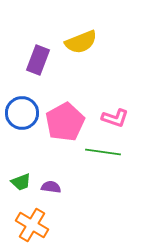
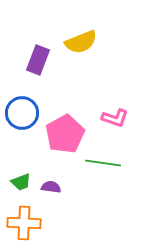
pink pentagon: moved 12 px down
green line: moved 11 px down
orange cross: moved 8 px left, 2 px up; rotated 28 degrees counterclockwise
